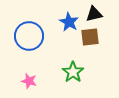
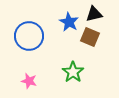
brown square: rotated 30 degrees clockwise
